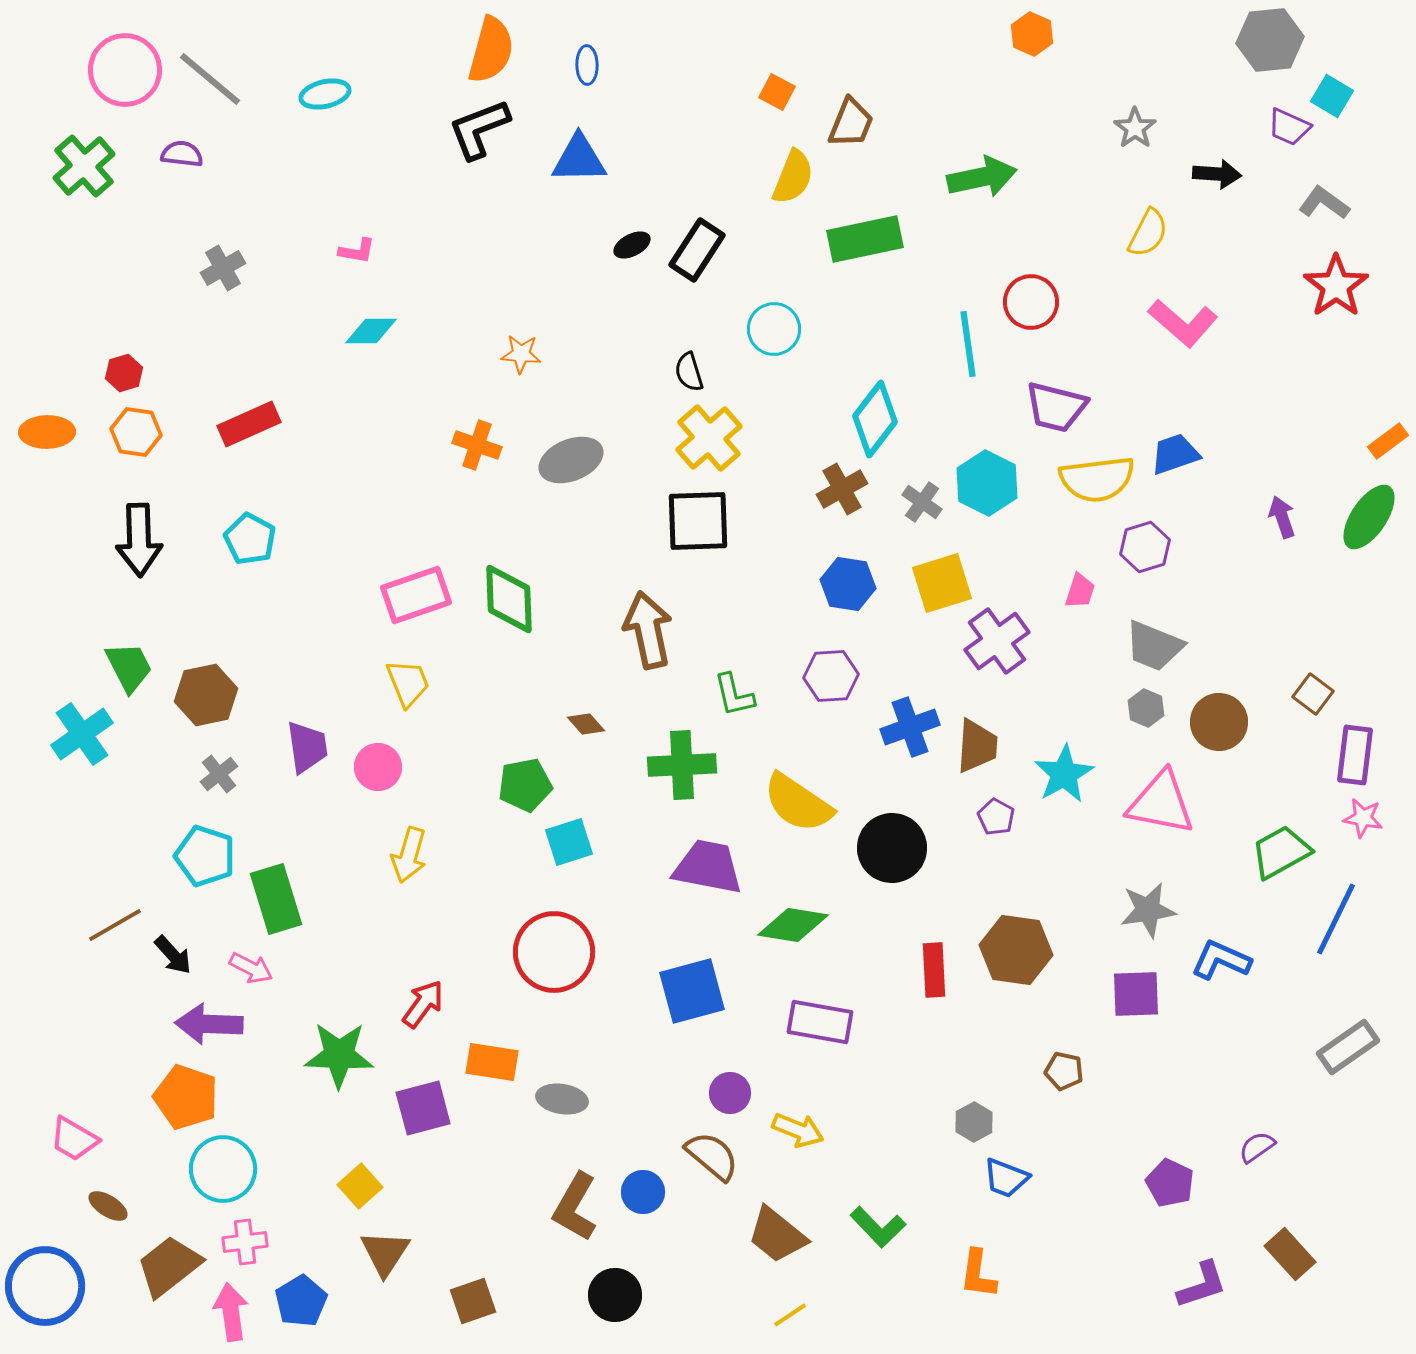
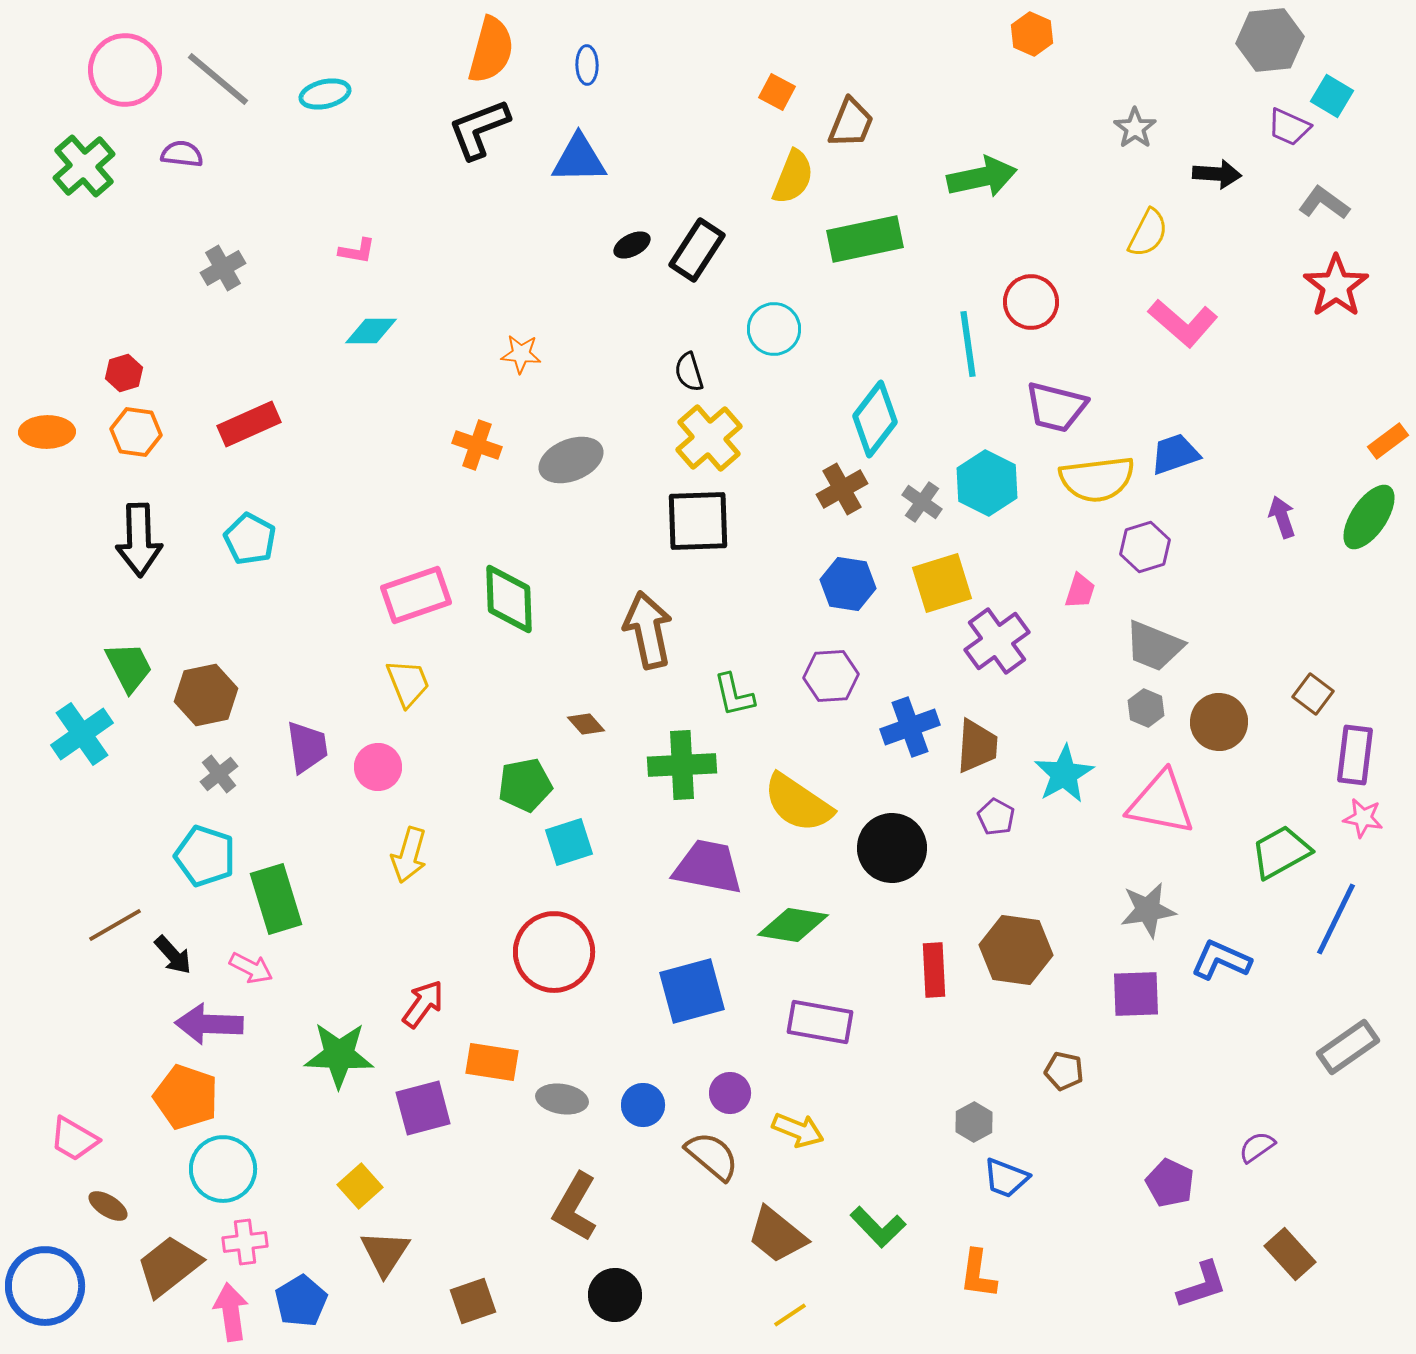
gray line at (210, 79): moved 8 px right
blue circle at (643, 1192): moved 87 px up
